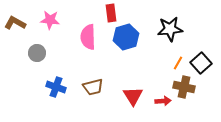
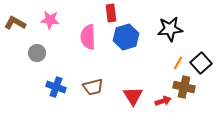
red arrow: rotated 14 degrees counterclockwise
